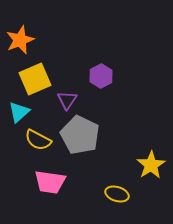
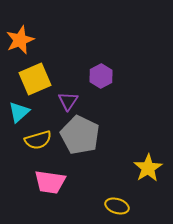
purple triangle: moved 1 px right, 1 px down
yellow semicircle: rotated 44 degrees counterclockwise
yellow star: moved 3 px left, 3 px down
yellow ellipse: moved 12 px down
